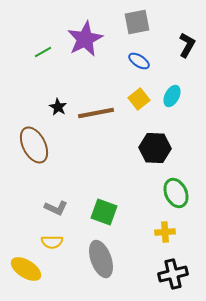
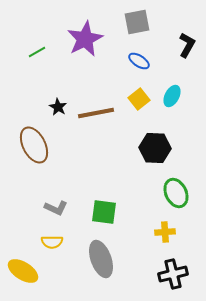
green line: moved 6 px left
green square: rotated 12 degrees counterclockwise
yellow ellipse: moved 3 px left, 2 px down
